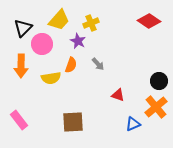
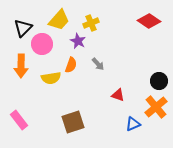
brown square: rotated 15 degrees counterclockwise
